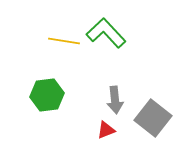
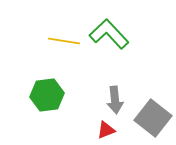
green L-shape: moved 3 px right, 1 px down
